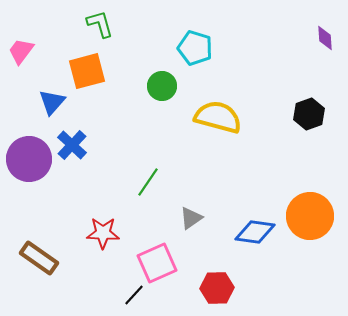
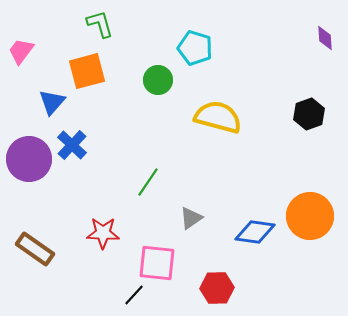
green circle: moved 4 px left, 6 px up
brown rectangle: moved 4 px left, 9 px up
pink square: rotated 30 degrees clockwise
